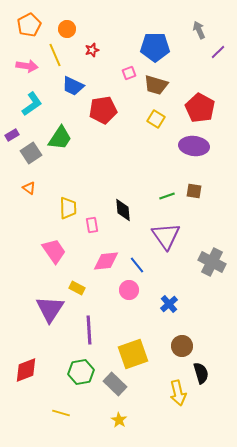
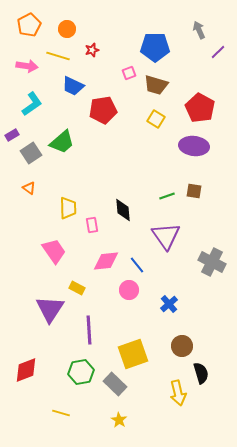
yellow line at (55, 55): moved 3 px right, 1 px down; rotated 50 degrees counterclockwise
green trapezoid at (60, 138): moved 2 px right, 4 px down; rotated 16 degrees clockwise
